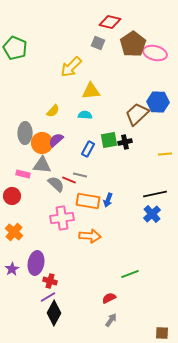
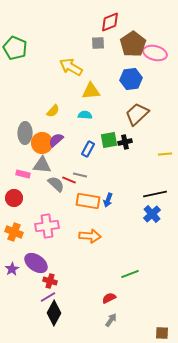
red diamond: rotated 35 degrees counterclockwise
gray square: rotated 24 degrees counterclockwise
yellow arrow: rotated 75 degrees clockwise
blue hexagon: moved 27 px left, 23 px up; rotated 10 degrees counterclockwise
red circle: moved 2 px right, 2 px down
pink cross: moved 15 px left, 8 px down
orange cross: rotated 18 degrees counterclockwise
purple ellipse: rotated 65 degrees counterclockwise
